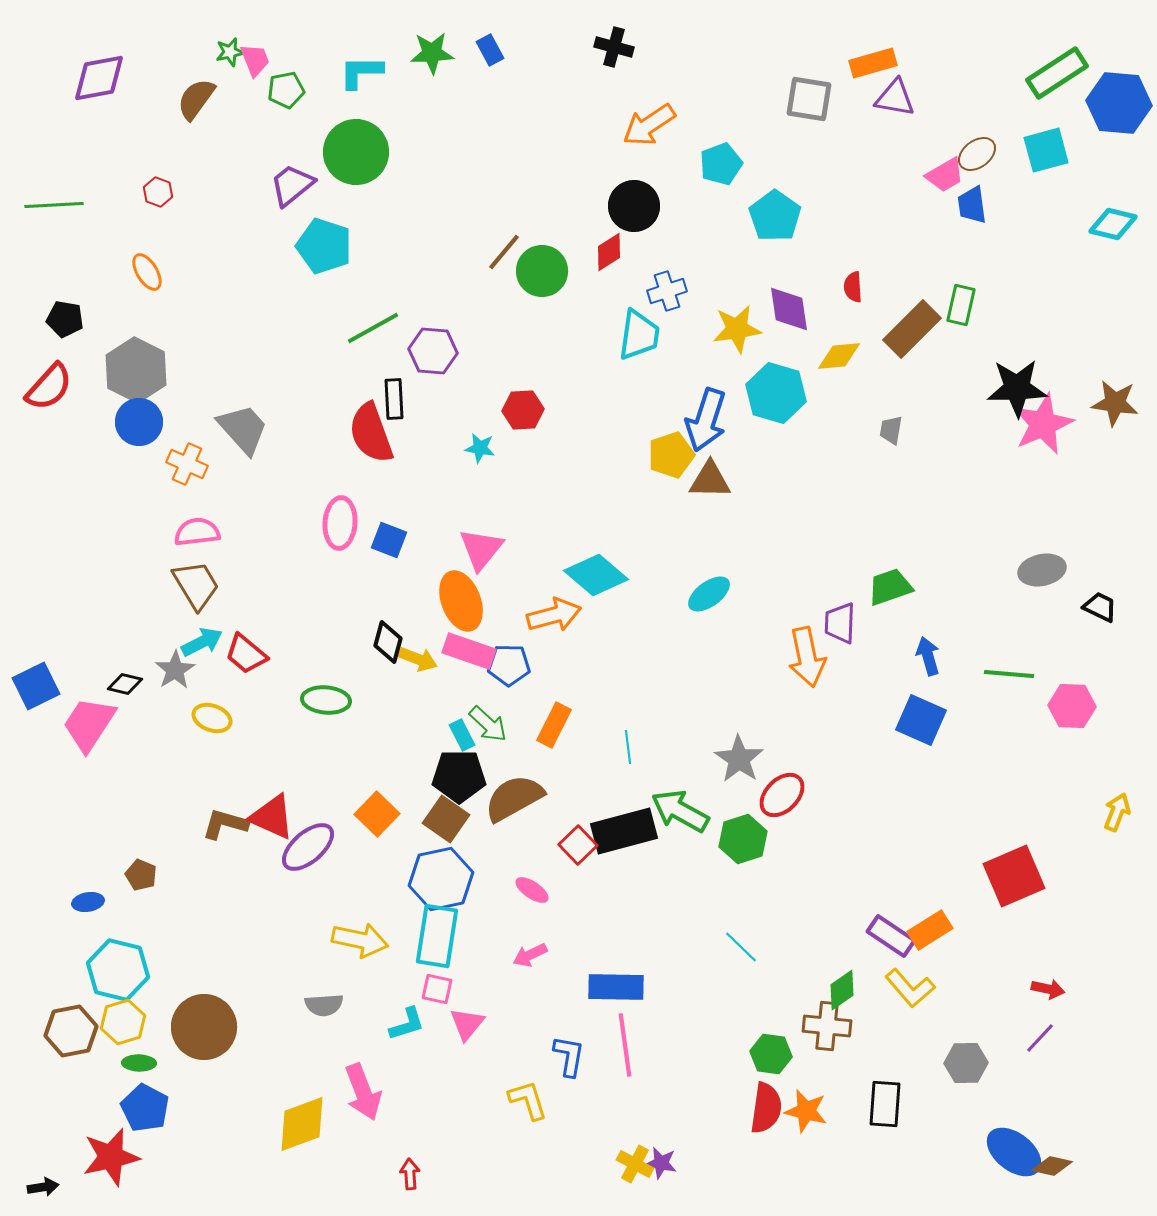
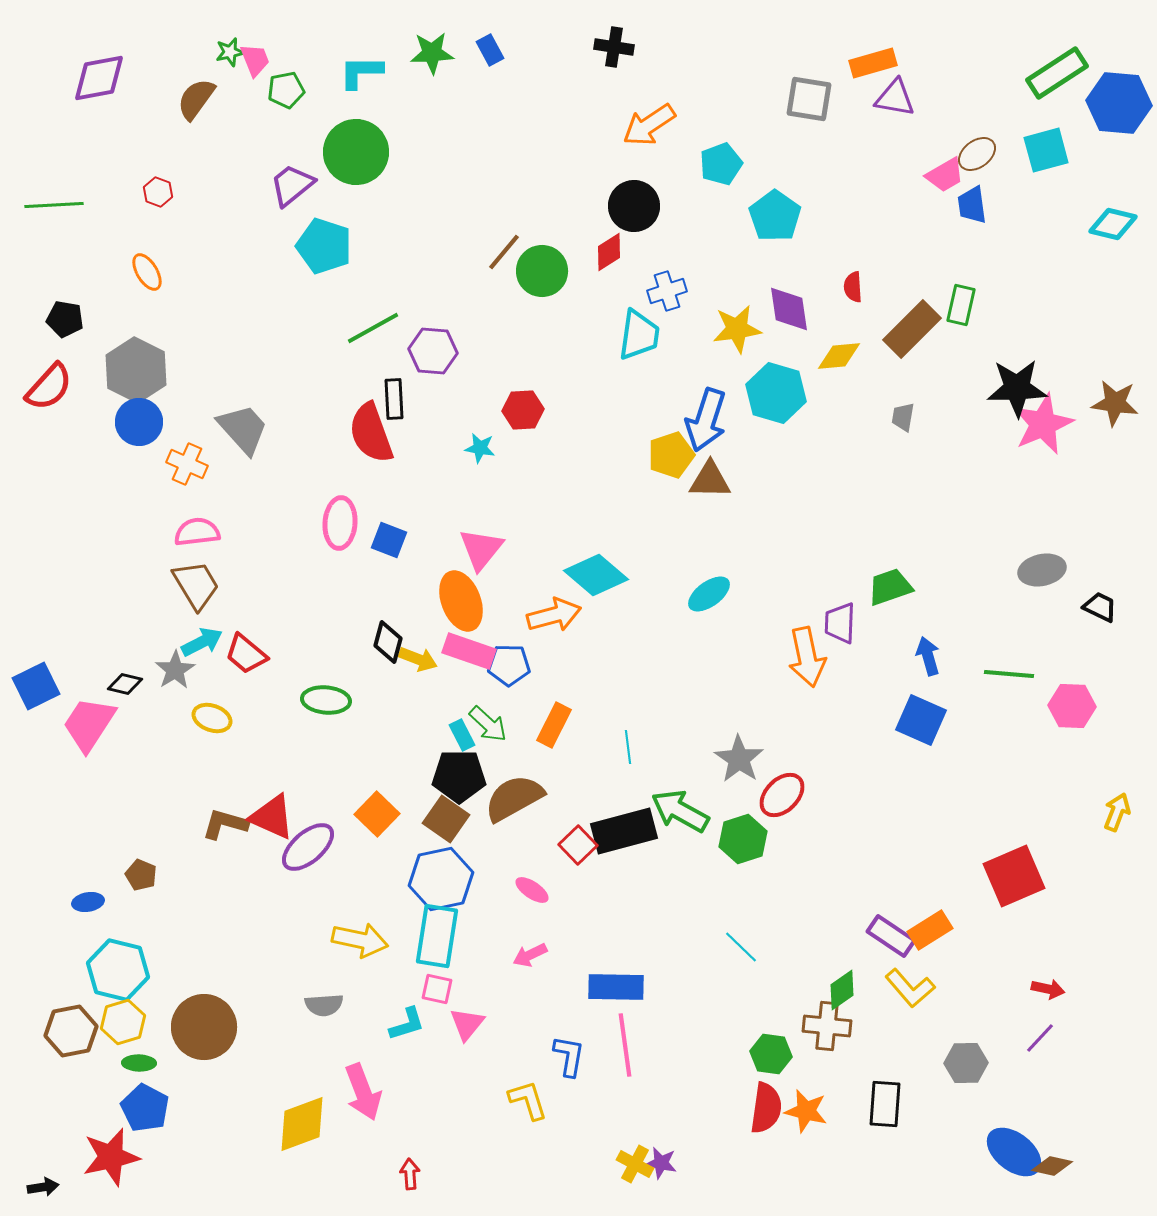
black cross at (614, 47): rotated 6 degrees counterclockwise
gray trapezoid at (891, 430): moved 12 px right, 13 px up
